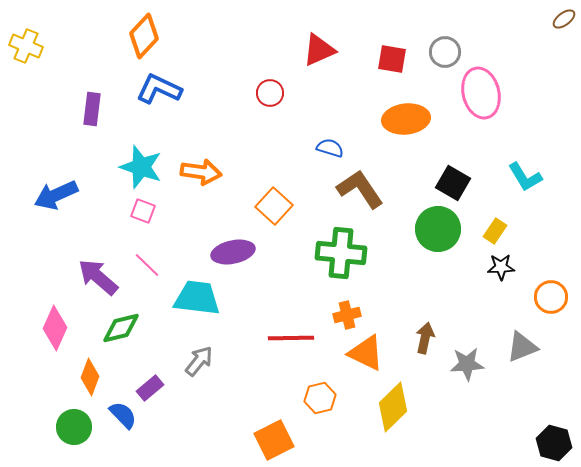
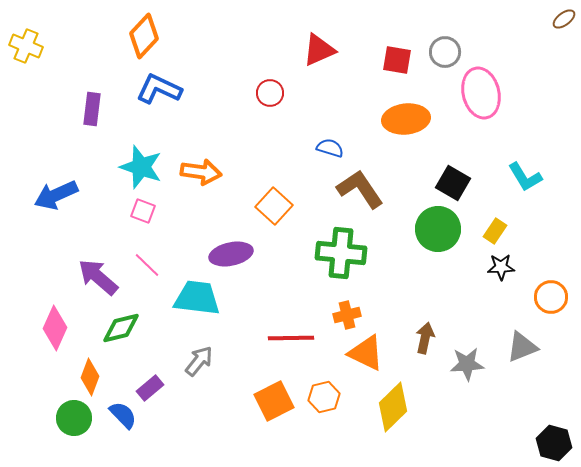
red square at (392, 59): moved 5 px right, 1 px down
purple ellipse at (233, 252): moved 2 px left, 2 px down
orange hexagon at (320, 398): moved 4 px right, 1 px up
green circle at (74, 427): moved 9 px up
orange square at (274, 440): moved 39 px up
